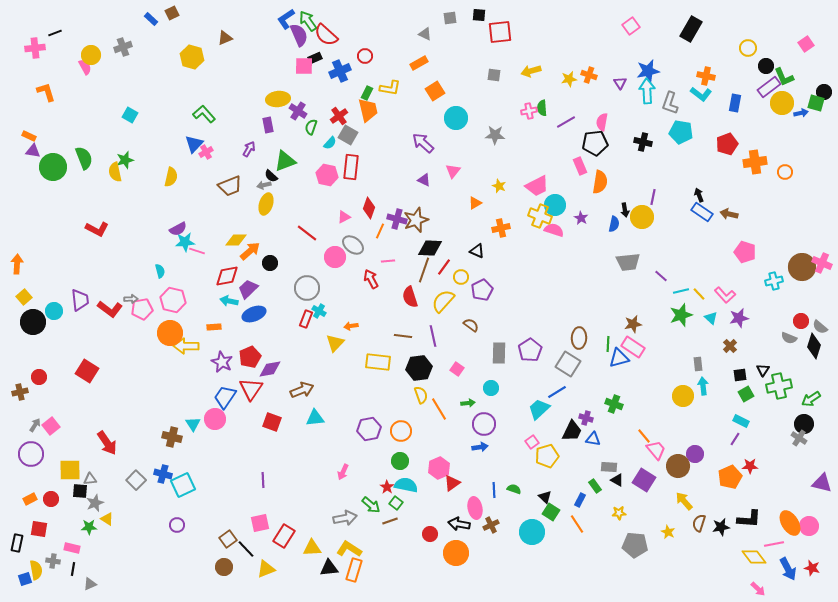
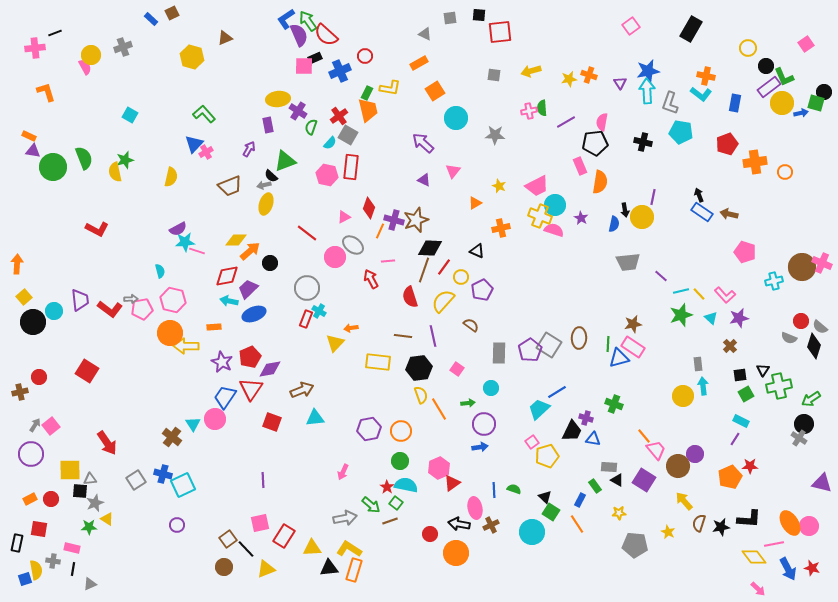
purple cross at (397, 219): moved 3 px left, 1 px down
orange arrow at (351, 326): moved 2 px down
gray square at (568, 364): moved 19 px left, 19 px up
brown cross at (172, 437): rotated 24 degrees clockwise
gray square at (136, 480): rotated 12 degrees clockwise
